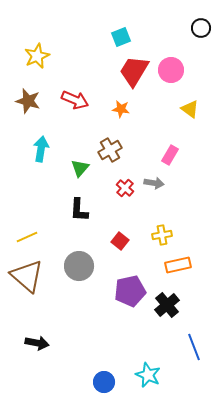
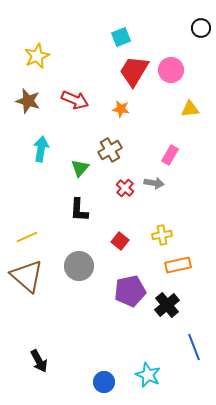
yellow triangle: rotated 42 degrees counterclockwise
black arrow: moved 2 px right, 18 px down; rotated 50 degrees clockwise
